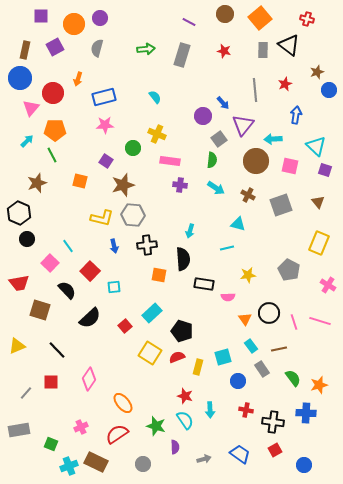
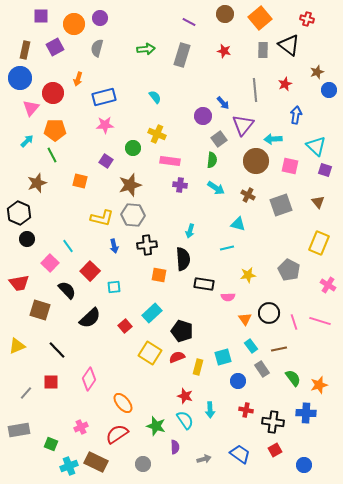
brown star at (123, 185): moved 7 px right
